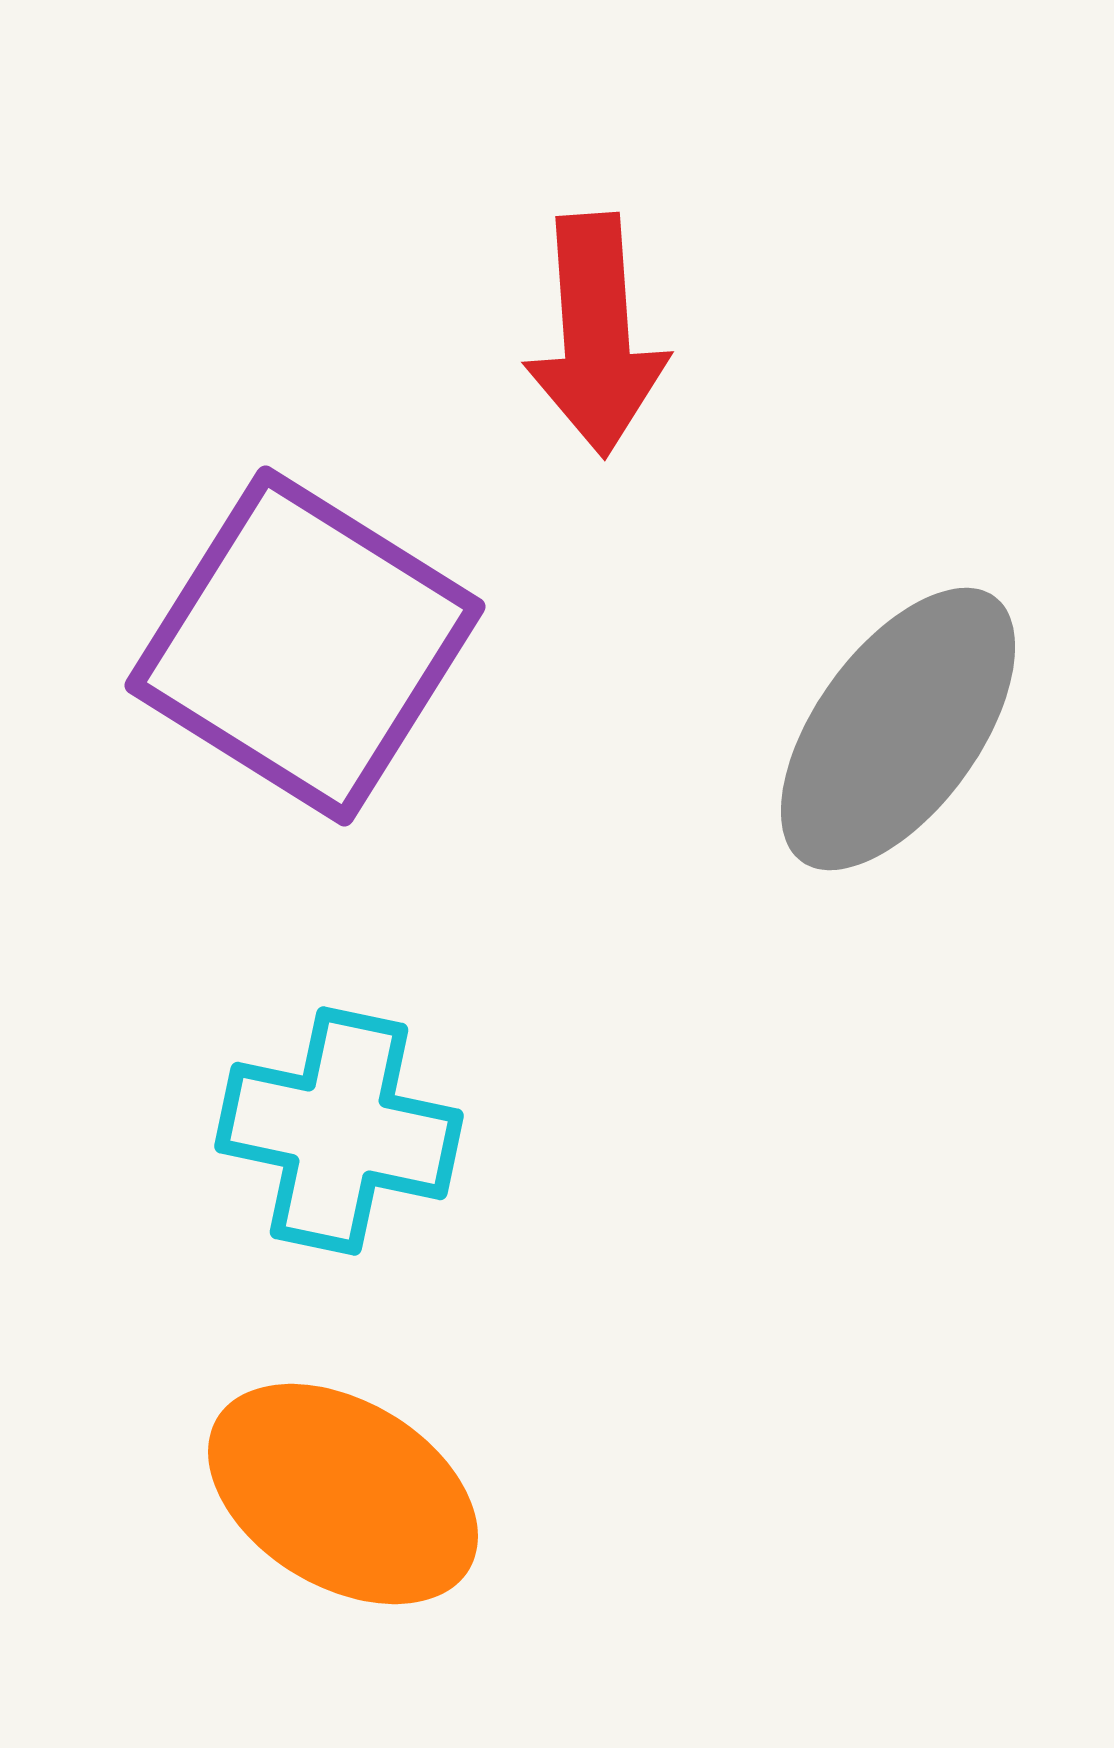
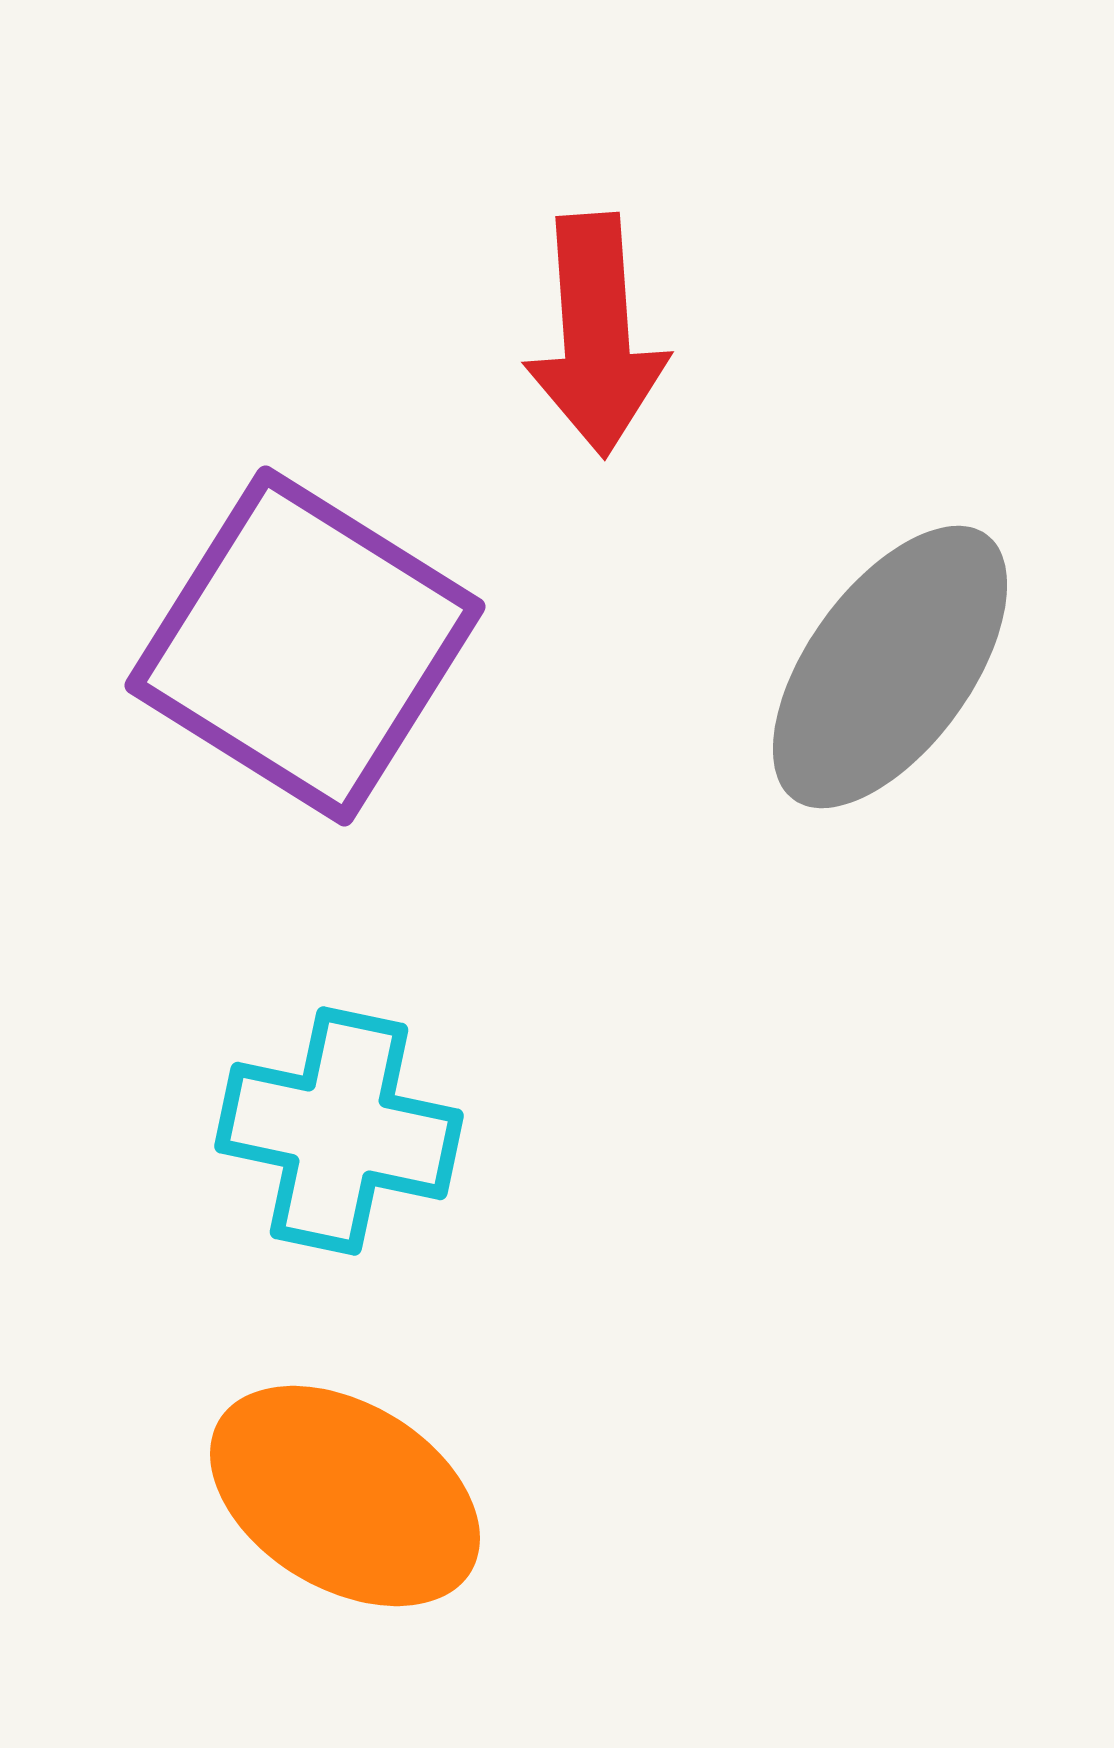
gray ellipse: moved 8 px left, 62 px up
orange ellipse: moved 2 px right, 2 px down
